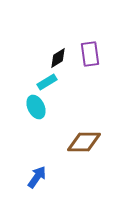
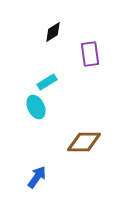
black diamond: moved 5 px left, 26 px up
